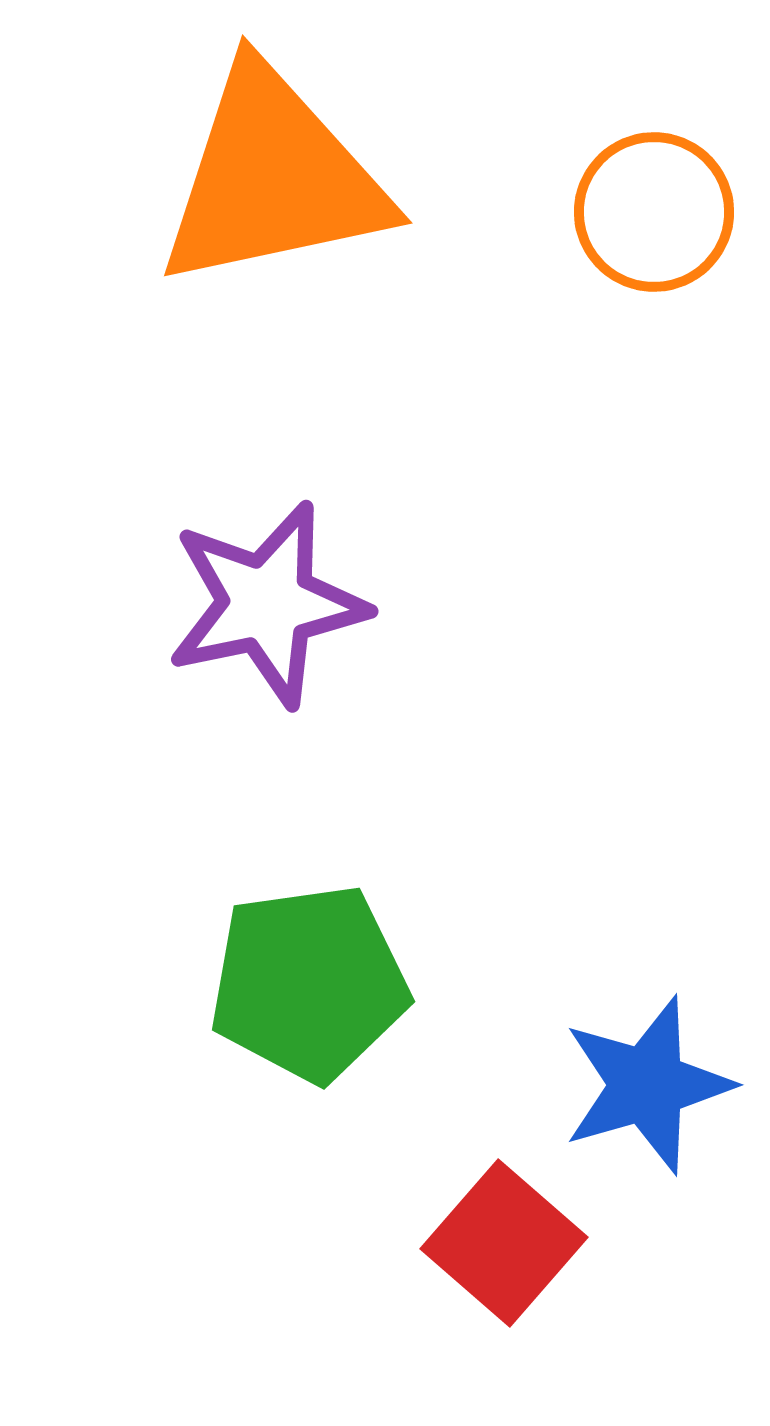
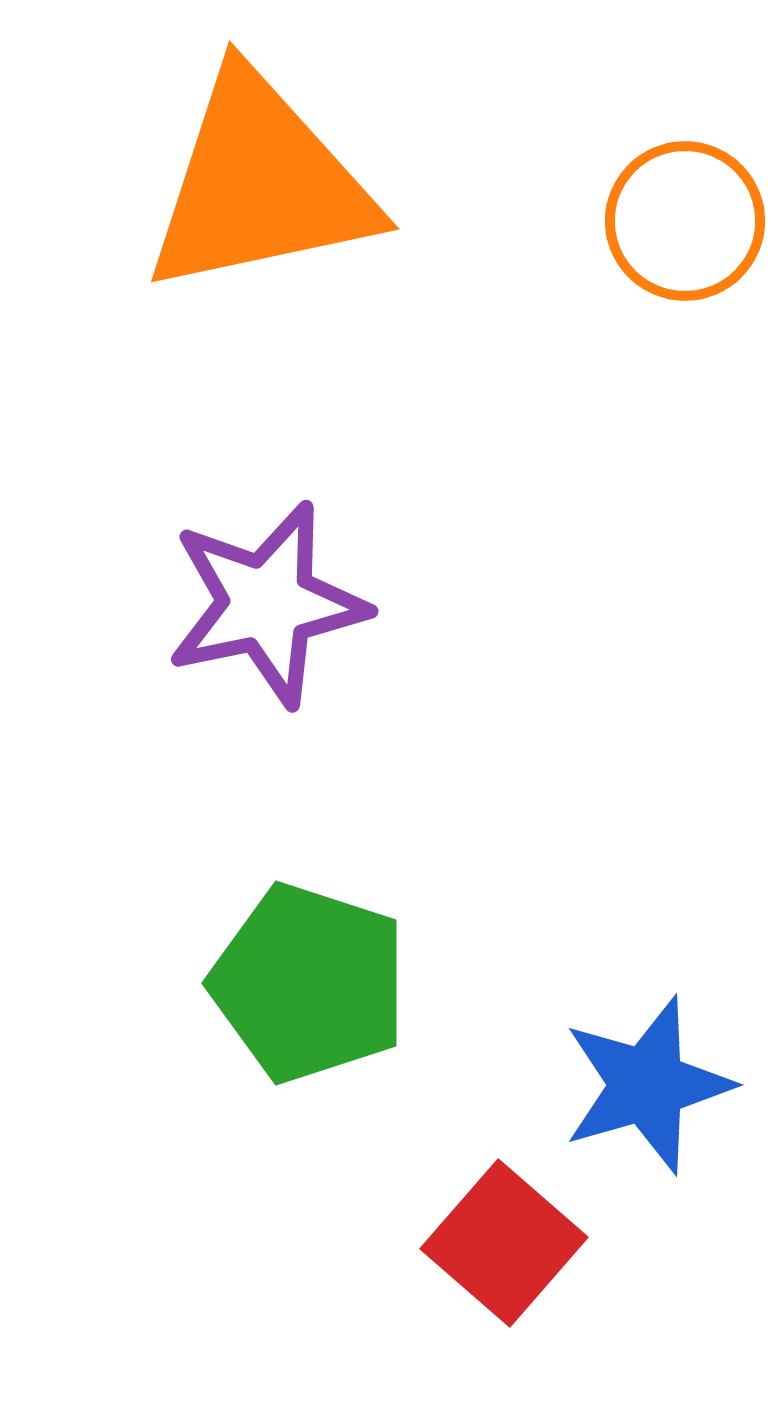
orange triangle: moved 13 px left, 6 px down
orange circle: moved 31 px right, 9 px down
green pentagon: rotated 26 degrees clockwise
